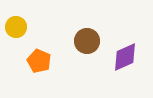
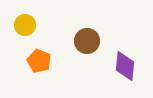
yellow circle: moved 9 px right, 2 px up
purple diamond: moved 9 px down; rotated 60 degrees counterclockwise
